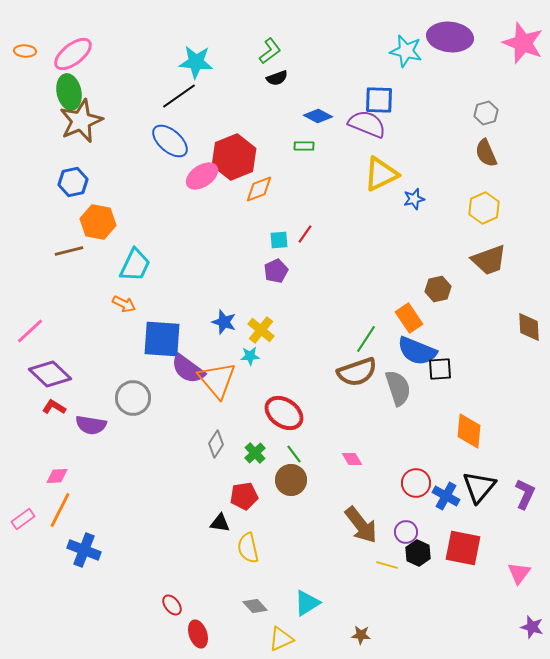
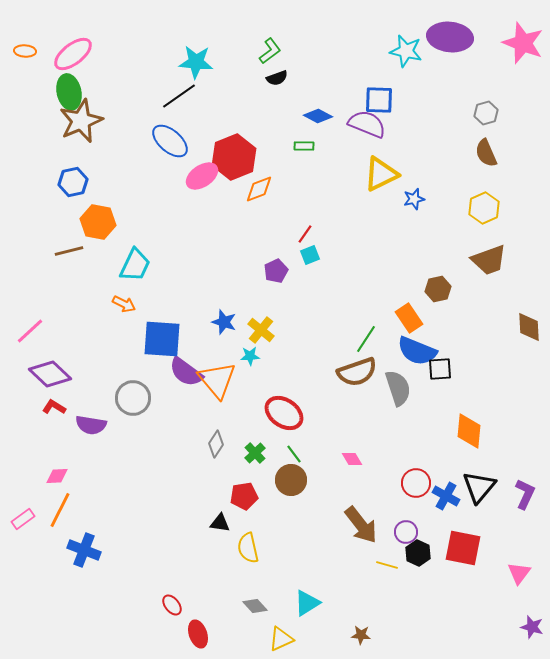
cyan square at (279, 240): moved 31 px right, 15 px down; rotated 18 degrees counterclockwise
purple semicircle at (188, 369): moved 2 px left, 3 px down
